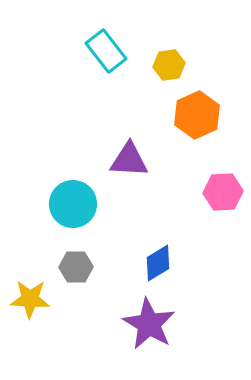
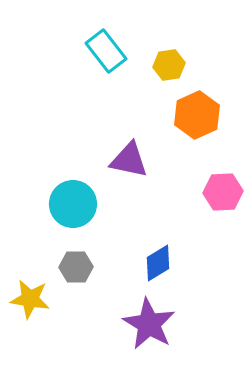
purple triangle: rotated 9 degrees clockwise
yellow star: rotated 6 degrees clockwise
